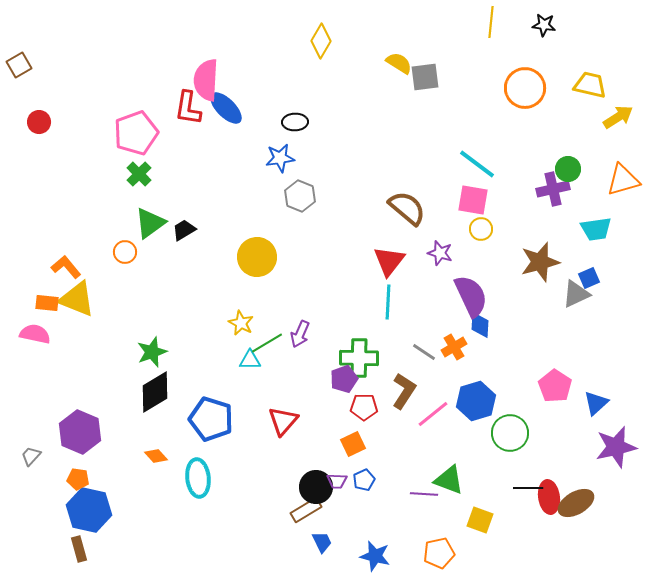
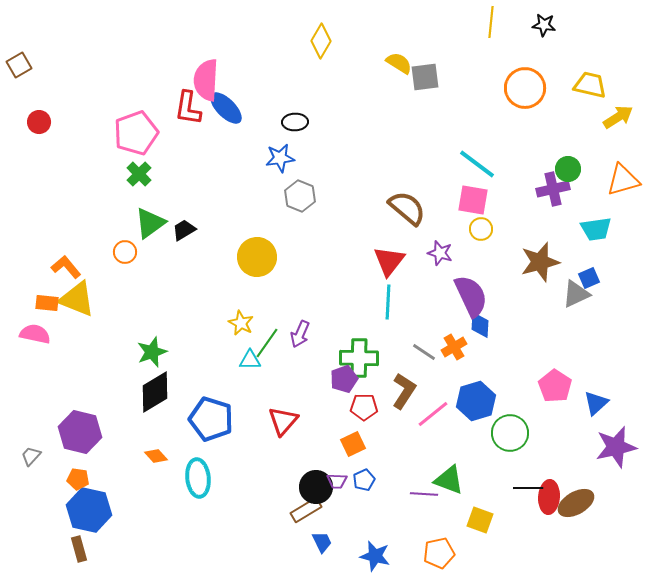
green line at (267, 343): rotated 24 degrees counterclockwise
purple hexagon at (80, 432): rotated 9 degrees counterclockwise
red ellipse at (549, 497): rotated 12 degrees clockwise
